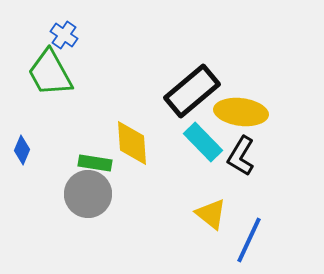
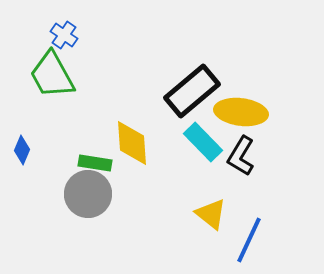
green trapezoid: moved 2 px right, 2 px down
